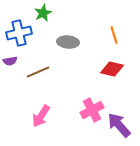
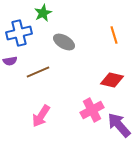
gray ellipse: moved 4 px left; rotated 25 degrees clockwise
red diamond: moved 11 px down
